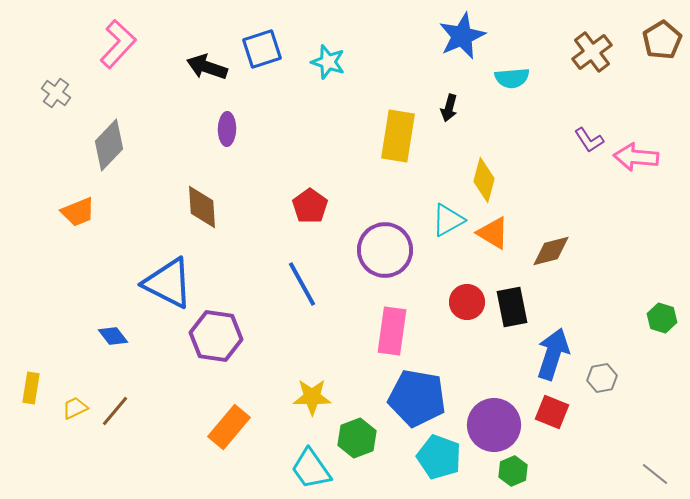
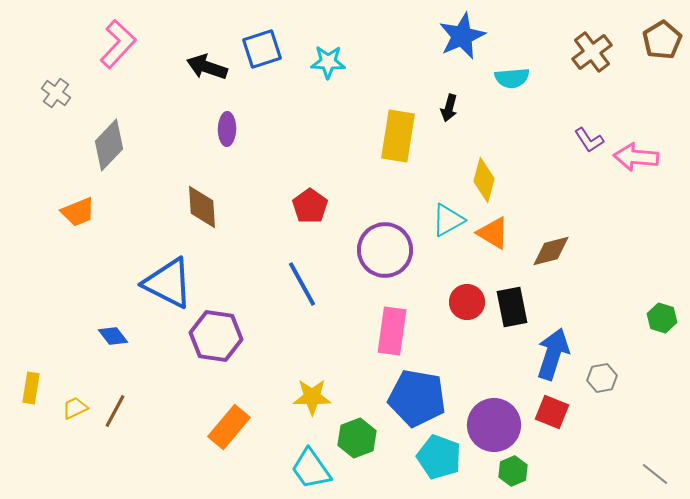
cyan star at (328, 62): rotated 16 degrees counterclockwise
brown line at (115, 411): rotated 12 degrees counterclockwise
